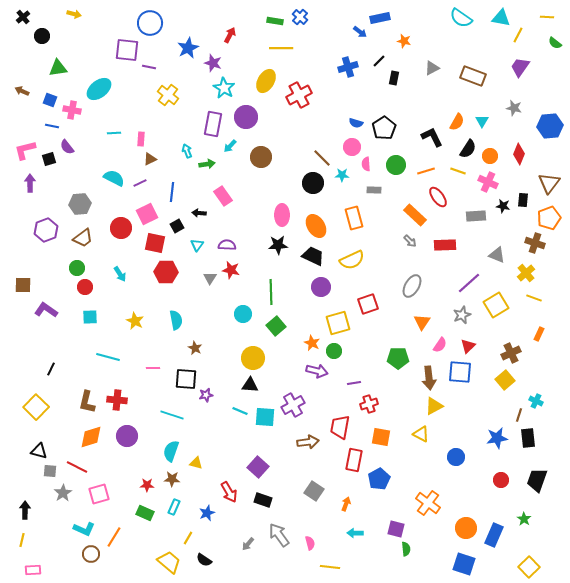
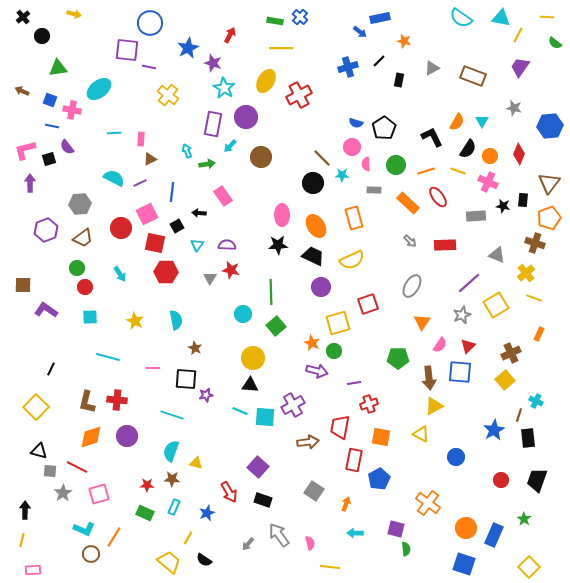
black rectangle at (394, 78): moved 5 px right, 2 px down
orange rectangle at (415, 215): moved 7 px left, 12 px up
blue star at (497, 438): moved 3 px left, 8 px up; rotated 20 degrees counterclockwise
